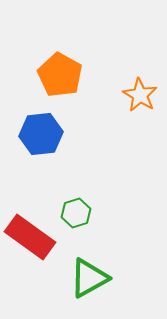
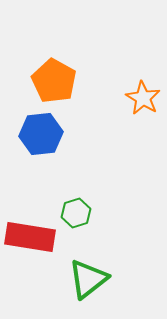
orange pentagon: moved 6 px left, 6 px down
orange star: moved 3 px right, 3 px down
red rectangle: rotated 27 degrees counterclockwise
green triangle: moved 1 px left, 1 px down; rotated 9 degrees counterclockwise
